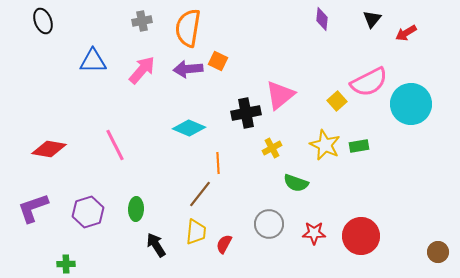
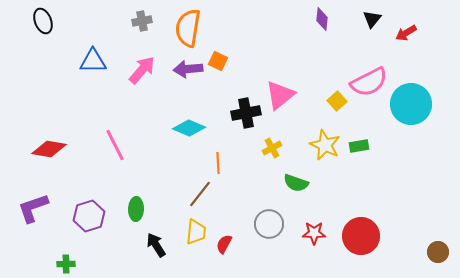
purple hexagon: moved 1 px right, 4 px down
